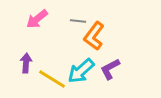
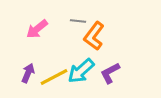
pink arrow: moved 10 px down
purple arrow: moved 2 px right, 10 px down; rotated 18 degrees clockwise
purple L-shape: moved 4 px down
yellow line: moved 2 px right, 2 px up; rotated 60 degrees counterclockwise
